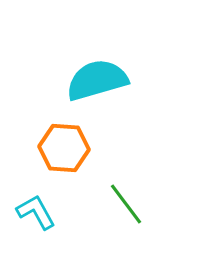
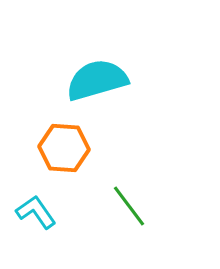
green line: moved 3 px right, 2 px down
cyan L-shape: rotated 6 degrees counterclockwise
